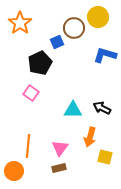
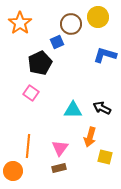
brown circle: moved 3 px left, 4 px up
orange circle: moved 1 px left
